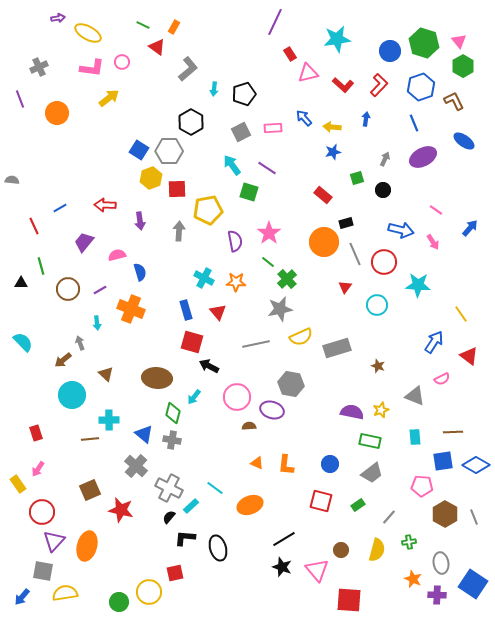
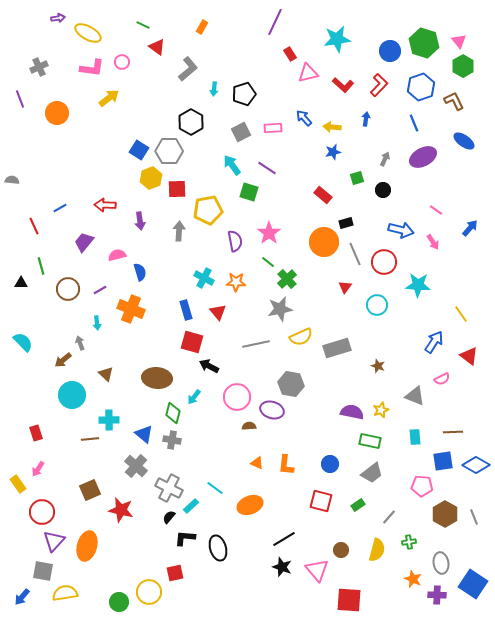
orange rectangle at (174, 27): moved 28 px right
